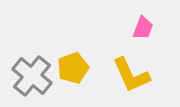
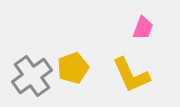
gray cross: rotated 15 degrees clockwise
